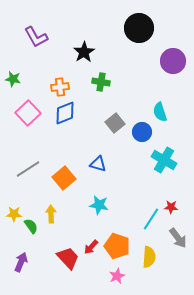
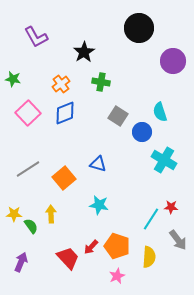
orange cross: moved 1 px right, 3 px up; rotated 30 degrees counterclockwise
gray square: moved 3 px right, 7 px up; rotated 18 degrees counterclockwise
gray arrow: moved 2 px down
